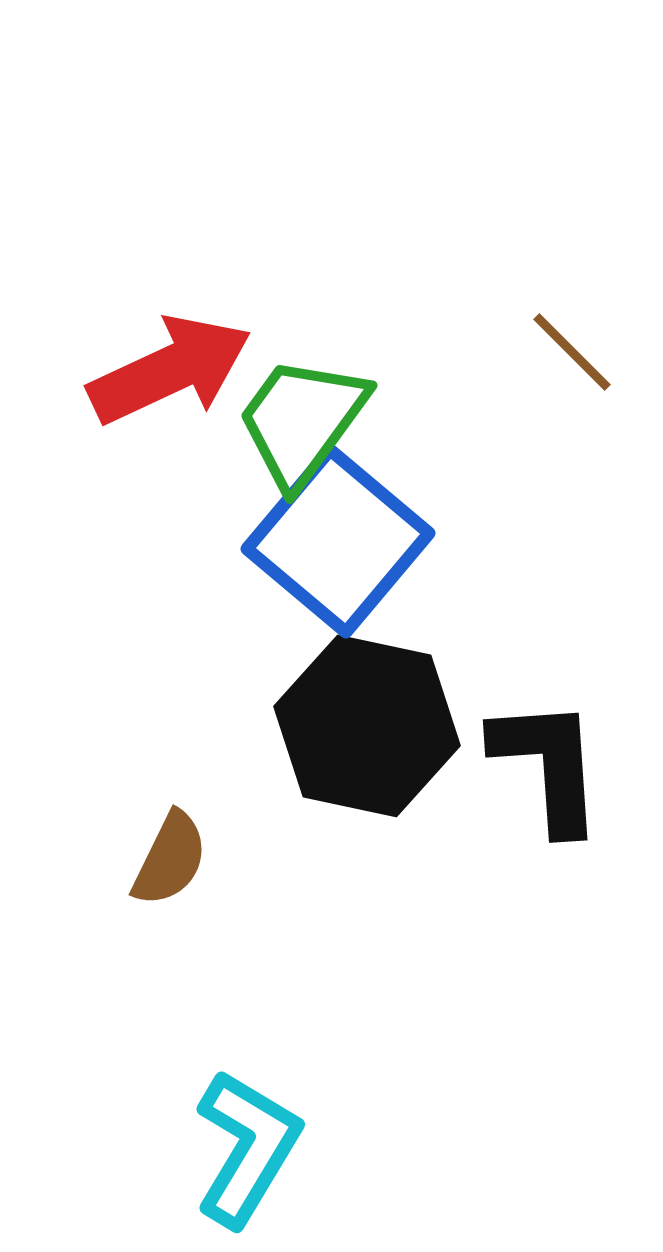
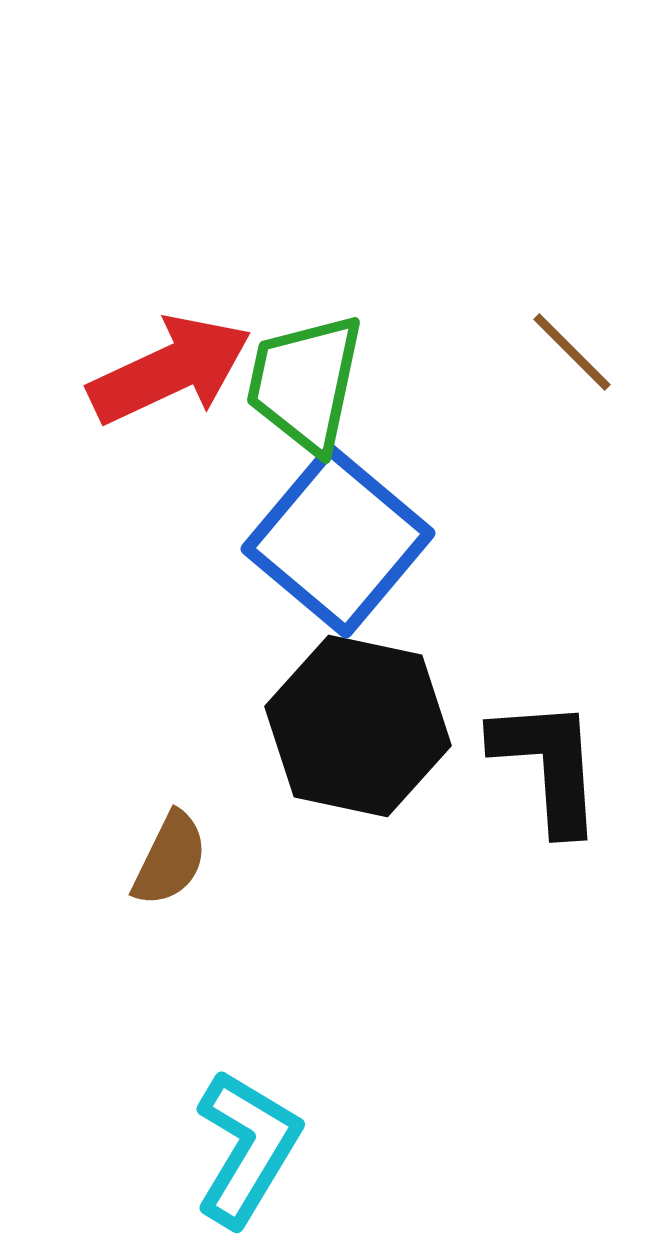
green trapezoid: moved 3 px right, 38 px up; rotated 24 degrees counterclockwise
black hexagon: moved 9 px left
